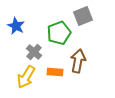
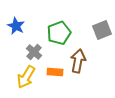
gray square: moved 19 px right, 14 px down
